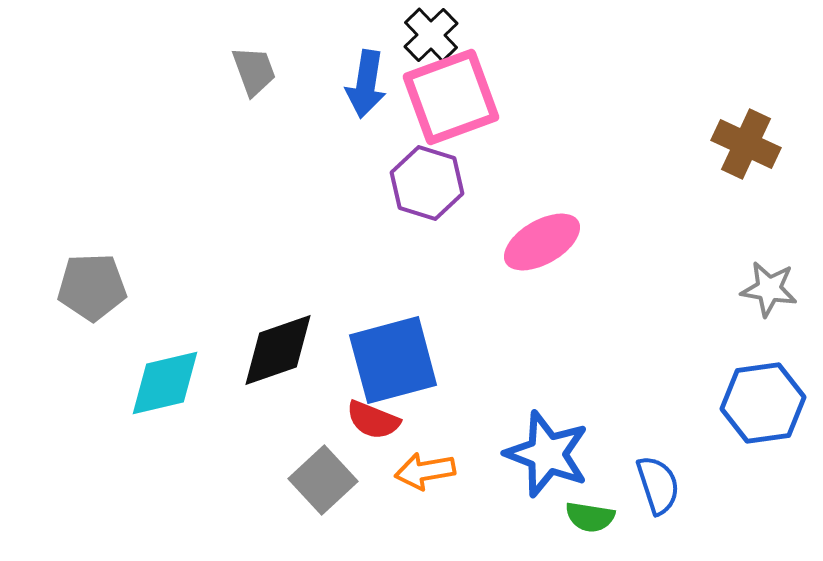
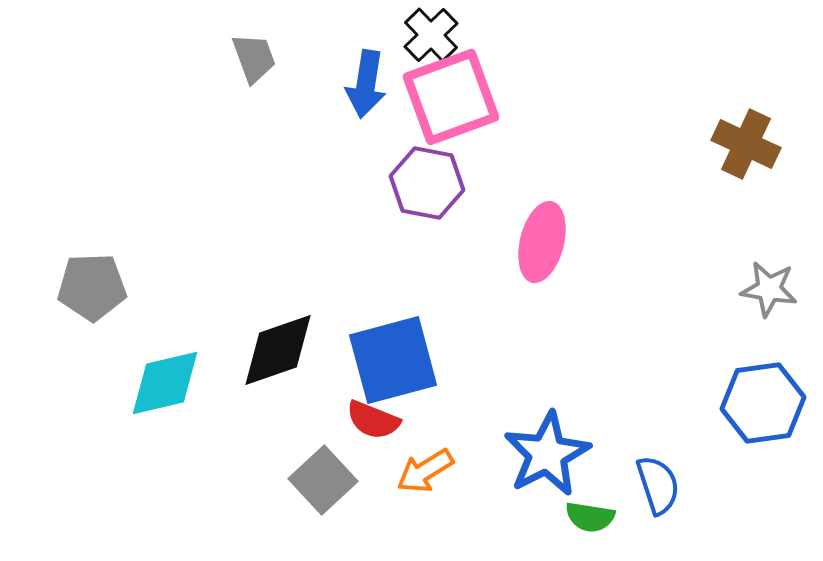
gray trapezoid: moved 13 px up
purple hexagon: rotated 6 degrees counterclockwise
pink ellipse: rotated 46 degrees counterclockwise
blue star: rotated 24 degrees clockwise
orange arrow: rotated 22 degrees counterclockwise
